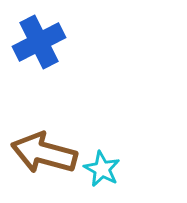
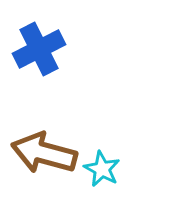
blue cross: moved 7 px down
